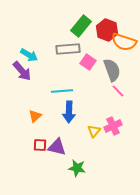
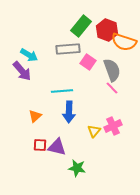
pink line: moved 6 px left, 3 px up
